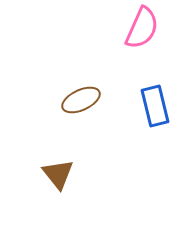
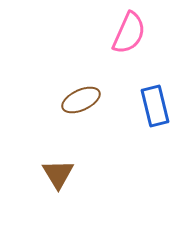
pink semicircle: moved 13 px left, 5 px down
brown triangle: rotated 8 degrees clockwise
